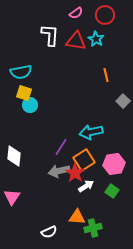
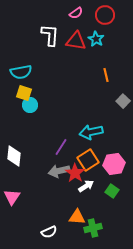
orange square: moved 4 px right
